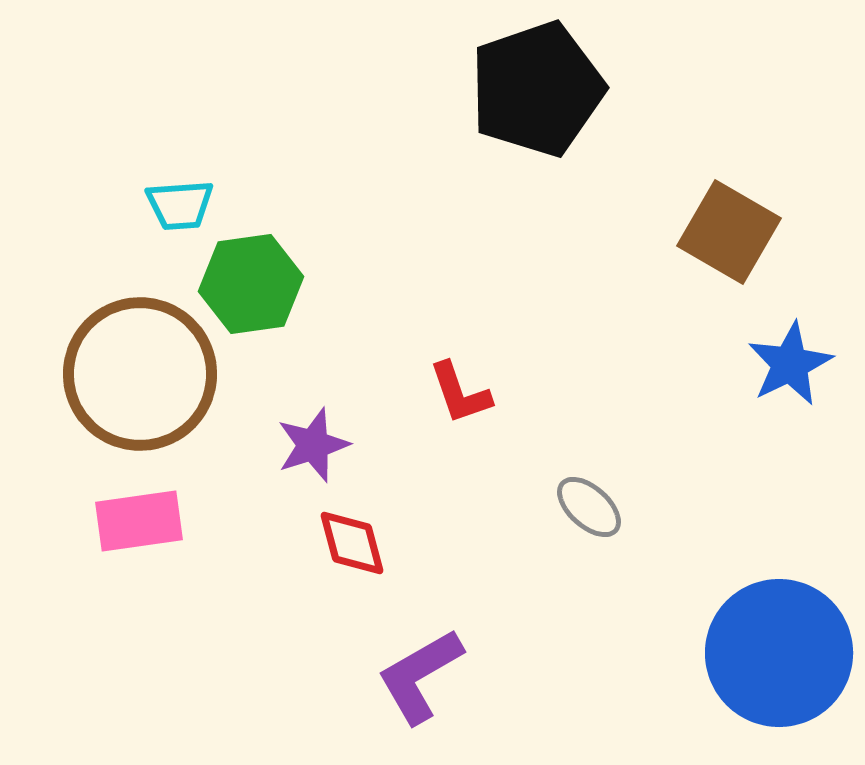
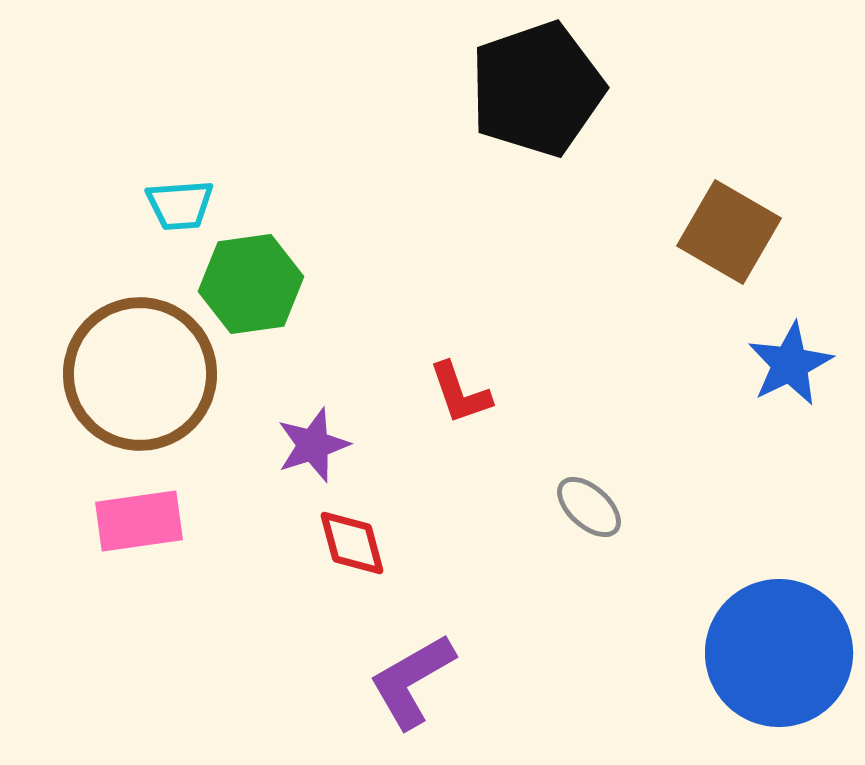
purple L-shape: moved 8 px left, 5 px down
